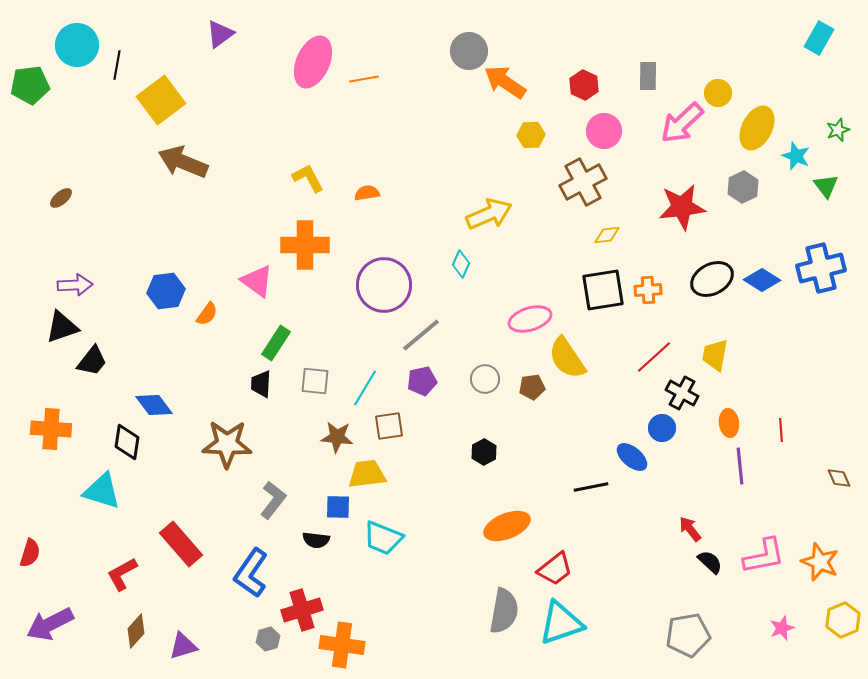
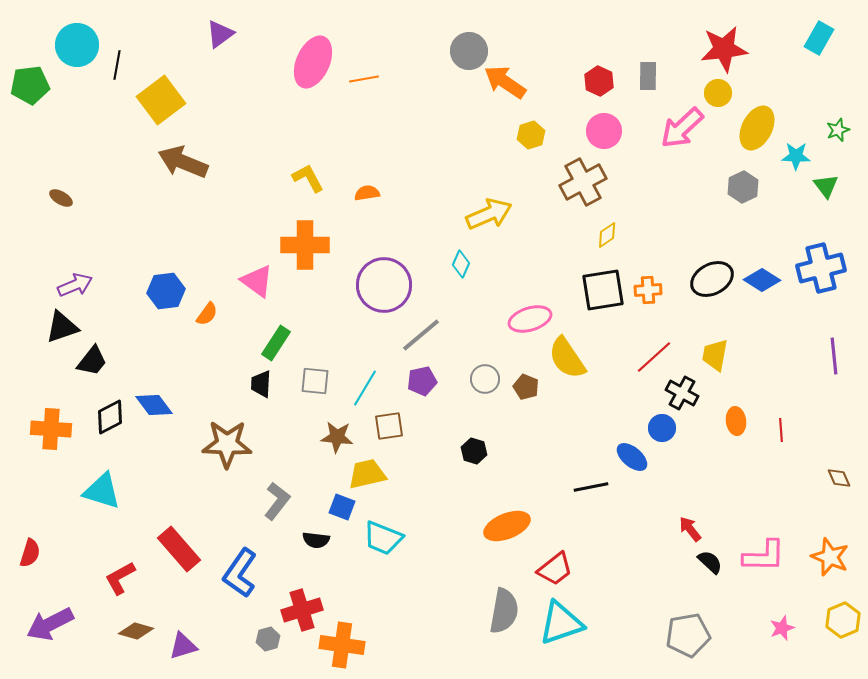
red hexagon at (584, 85): moved 15 px right, 4 px up
pink arrow at (682, 123): moved 5 px down
yellow hexagon at (531, 135): rotated 16 degrees counterclockwise
cyan star at (796, 156): rotated 20 degrees counterclockwise
brown ellipse at (61, 198): rotated 70 degrees clockwise
red star at (682, 207): moved 42 px right, 158 px up
yellow diamond at (607, 235): rotated 28 degrees counterclockwise
purple arrow at (75, 285): rotated 20 degrees counterclockwise
brown pentagon at (532, 387): moved 6 px left; rotated 30 degrees clockwise
orange ellipse at (729, 423): moved 7 px right, 2 px up
black diamond at (127, 442): moved 17 px left, 25 px up; rotated 54 degrees clockwise
black hexagon at (484, 452): moved 10 px left, 1 px up; rotated 15 degrees counterclockwise
purple line at (740, 466): moved 94 px right, 110 px up
yellow trapezoid at (367, 474): rotated 6 degrees counterclockwise
gray L-shape at (273, 500): moved 4 px right, 1 px down
blue square at (338, 507): moved 4 px right; rotated 20 degrees clockwise
red rectangle at (181, 544): moved 2 px left, 5 px down
pink L-shape at (764, 556): rotated 12 degrees clockwise
orange star at (820, 562): moved 10 px right, 5 px up
blue L-shape at (251, 573): moved 11 px left
red L-shape at (122, 574): moved 2 px left, 4 px down
brown diamond at (136, 631): rotated 64 degrees clockwise
